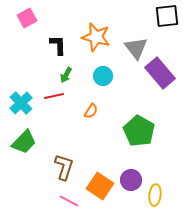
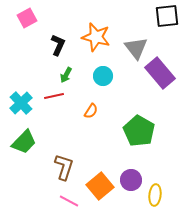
black L-shape: rotated 25 degrees clockwise
orange square: rotated 16 degrees clockwise
